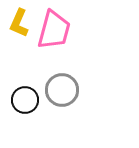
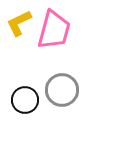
yellow L-shape: rotated 40 degrees clockwise
